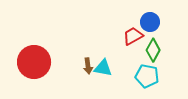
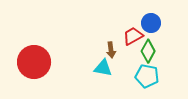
blue circle: moved 1 px right, 1 px down
green diamond: moved 5 px left, 1 px down
brown arrow: moved 23 px right, 16 px up
